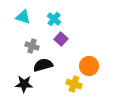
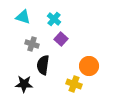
gray cross: moved 2 px up
black semicircle: rotated 66 degrees counterclockwise
